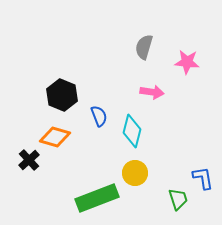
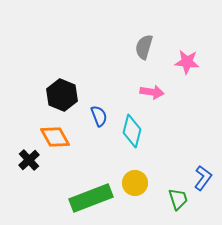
orange diamond: rotated 44 degrees clockwise
yellow circle: moved 10 px down
blue L-shape: rotated 45 degrees clockwise
green rectangle: moved 6 px left
